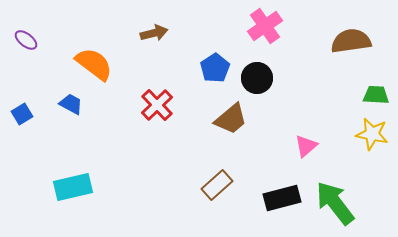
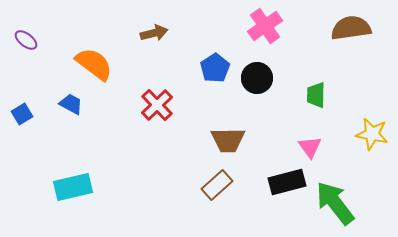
brown semicircle: moved 13 px up
green trapezoid: moved 60 px left; rotated 92 degrees counterclockwise
brown trapezoid: moved 3 px left, 21 px down; rotated 39 degrees clockwise
pink triangle: moved 4 px right, 1 px down; rotated 25 degrees counterclockwise
black rectangle: moved 5 px right, 16 px up
